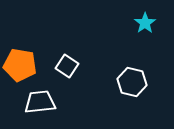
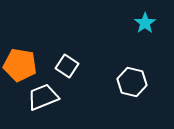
white trapezoid: moved 3 px right, 5 px up; rotated 16 degrees counterclockwise
